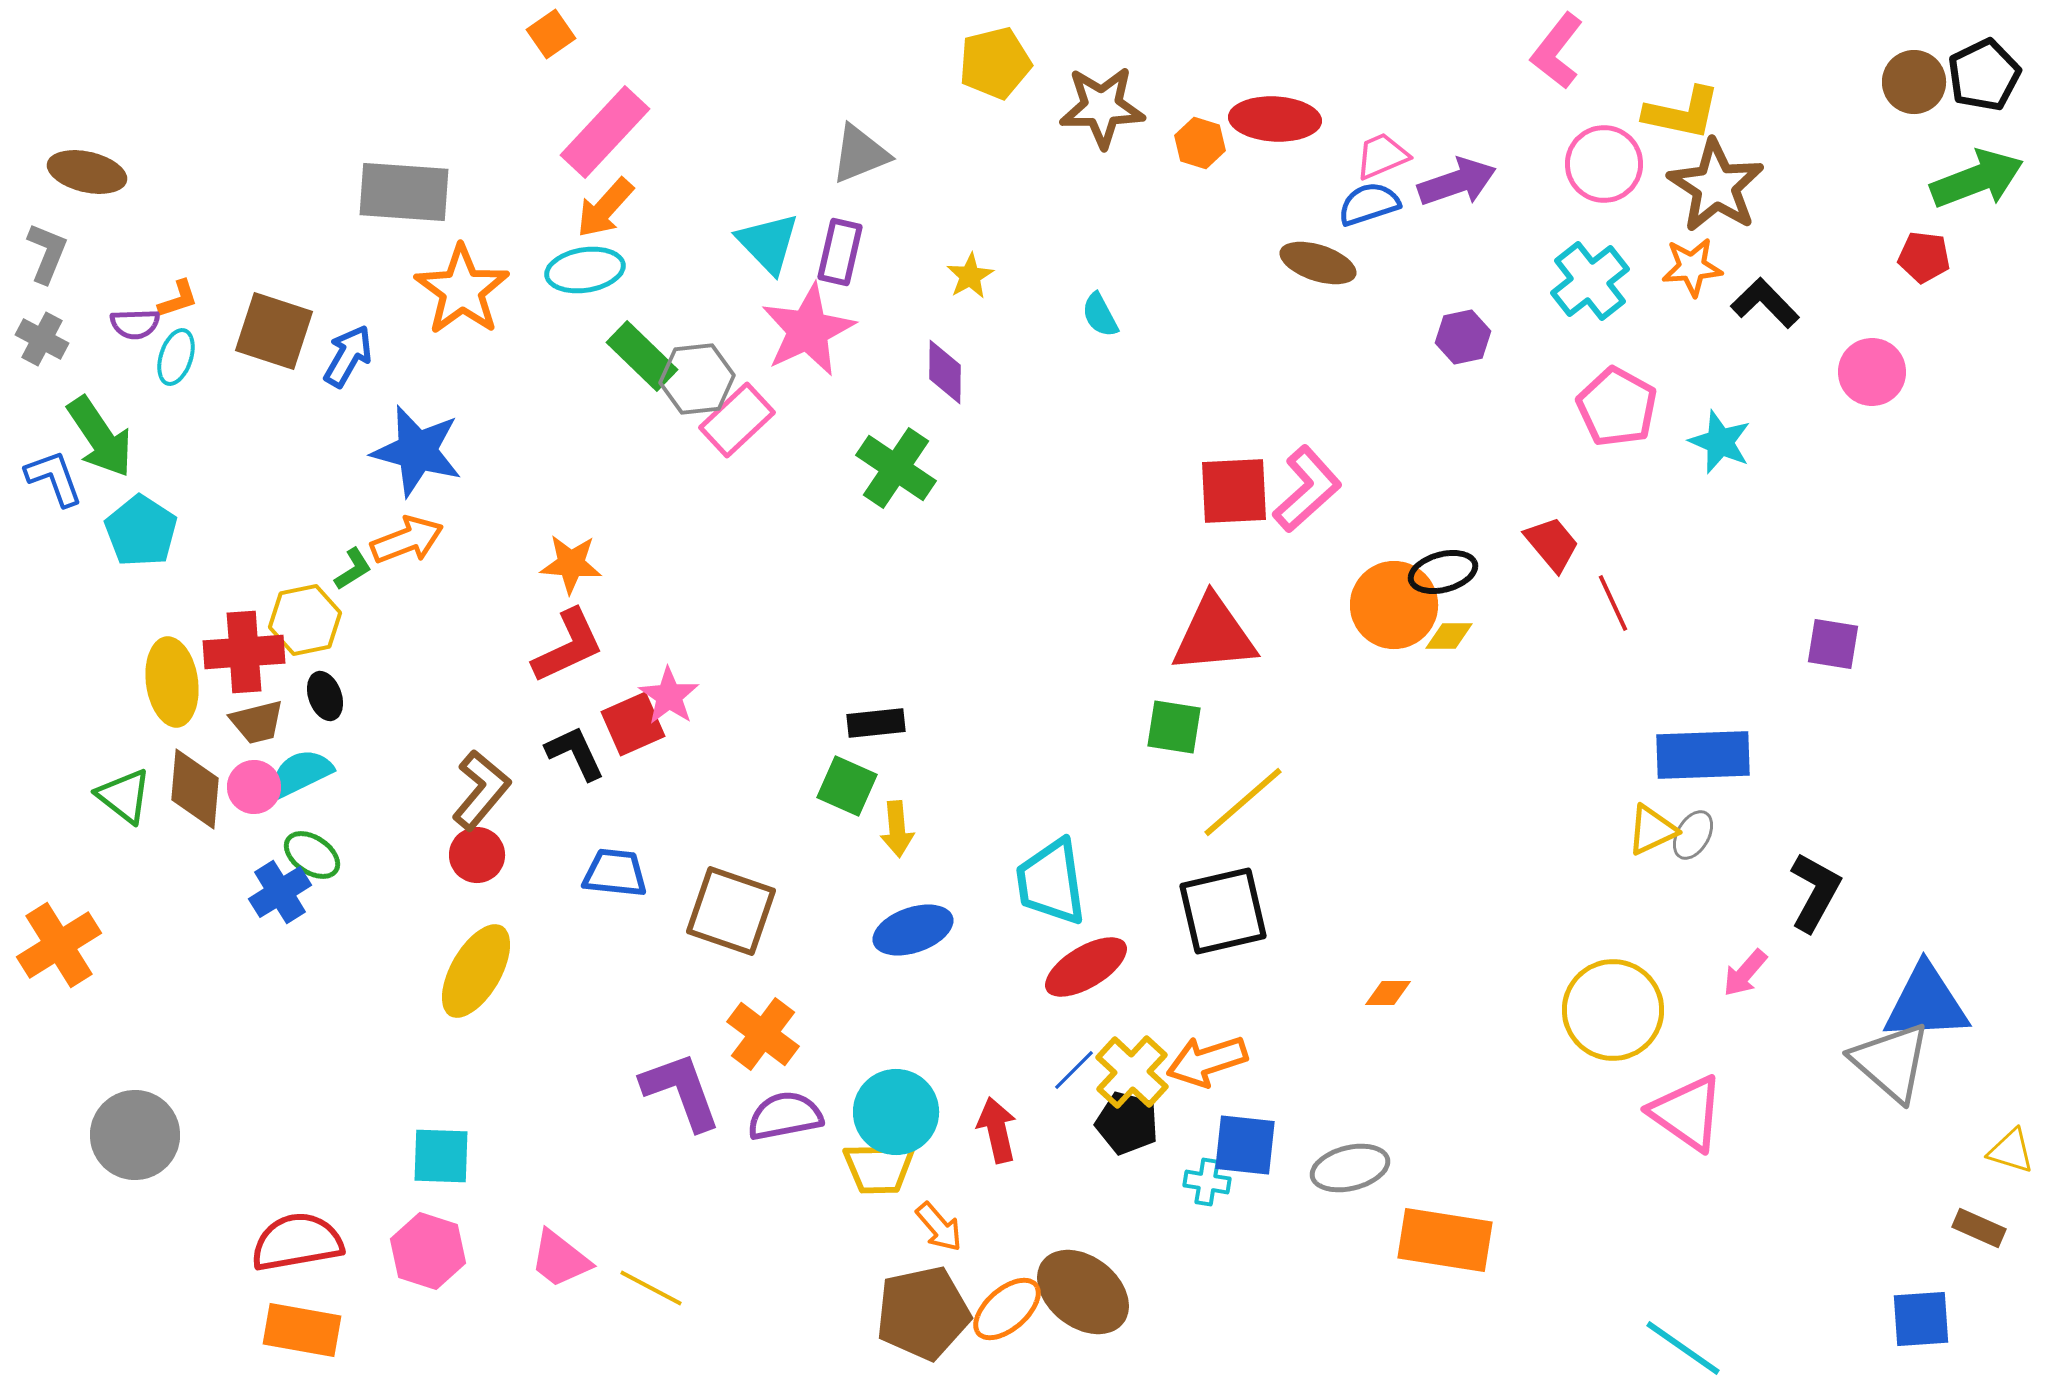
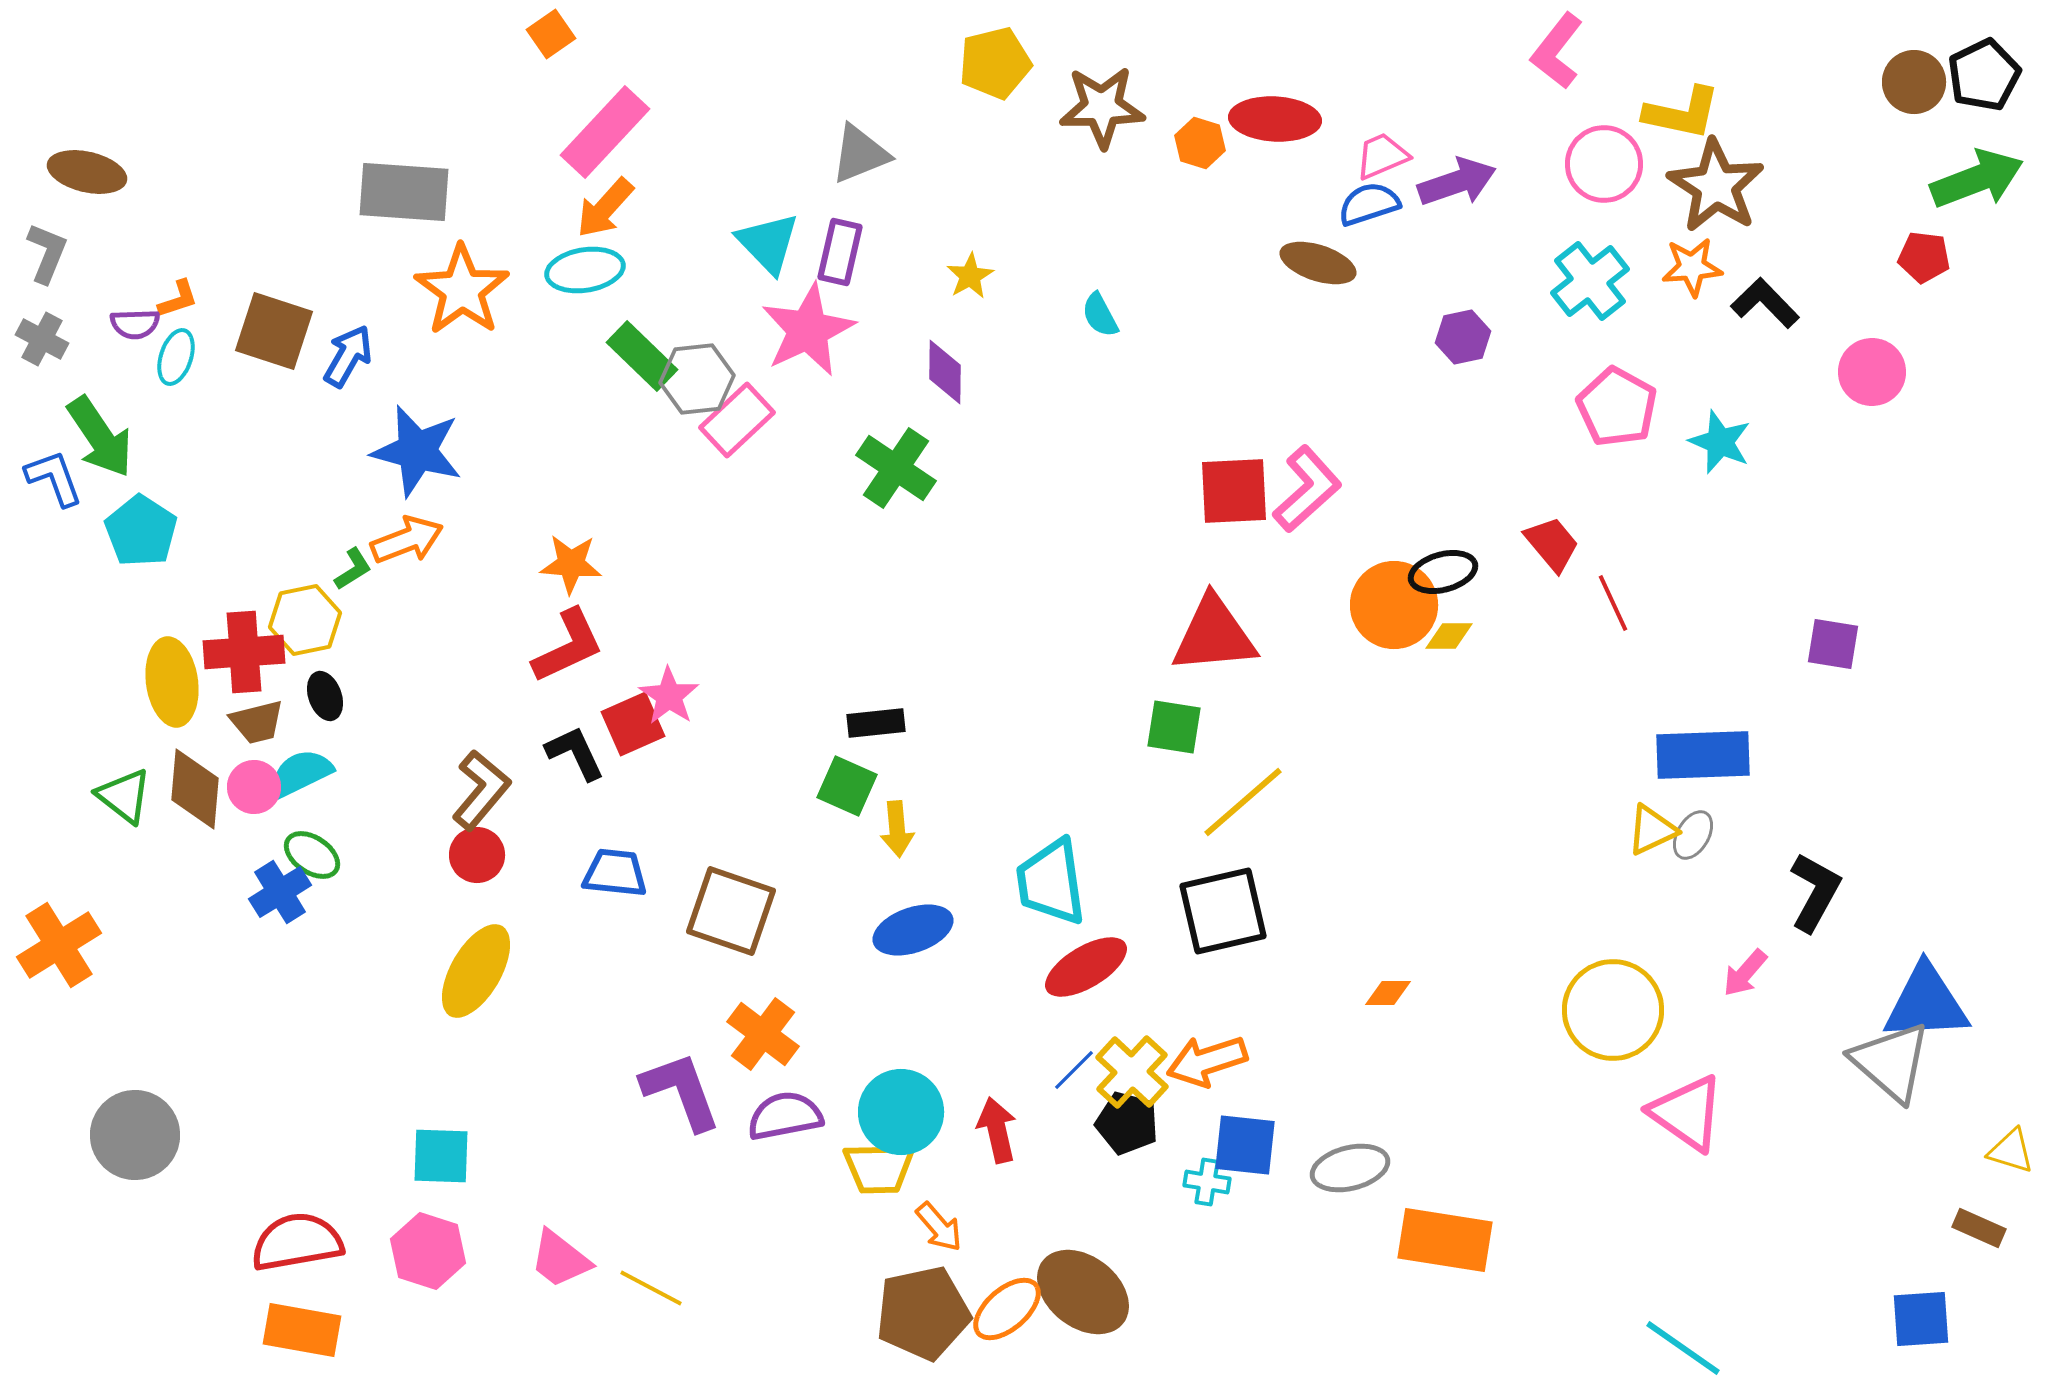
cyan circle at (896, 1112): moved 5 px right
